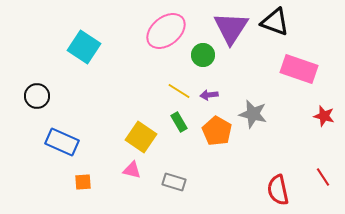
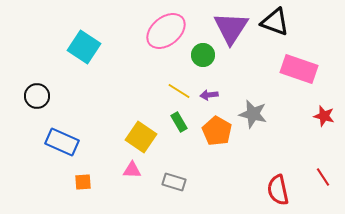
pink triangle: rotated 12 degrees counterclockwise
